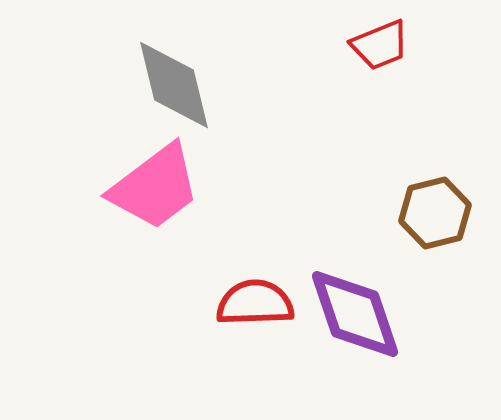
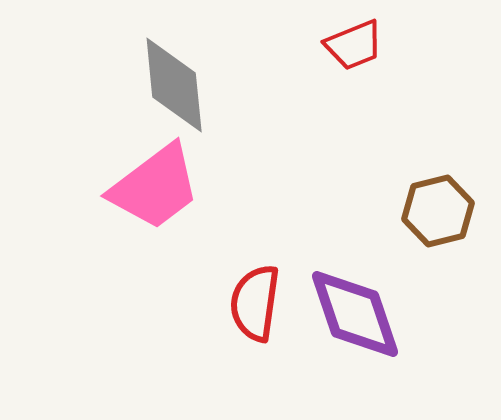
red trapezoid: moved 26 px left
gray diamond: rotated 8 degrees clockwise
brown hexagon: moved 3 px right, 2 px up
red semicircle: rotated 80 degrees counterclockwise
